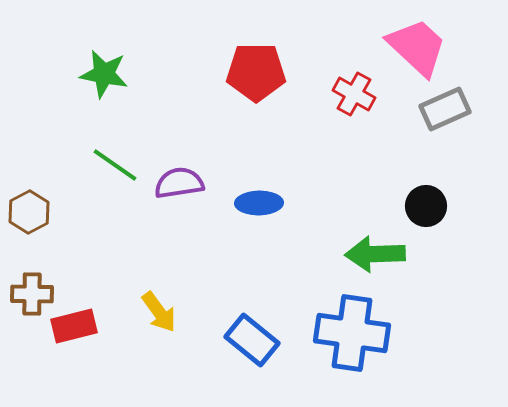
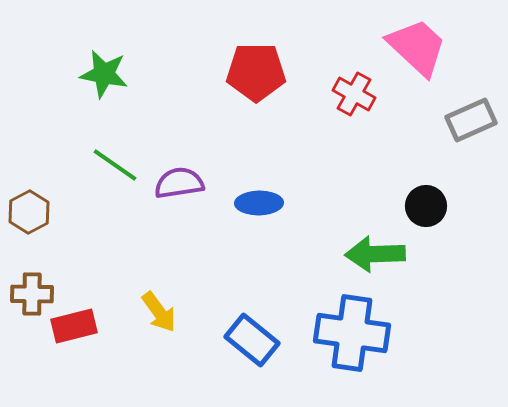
gray rectangle: moved 26 px right, 11 px down
